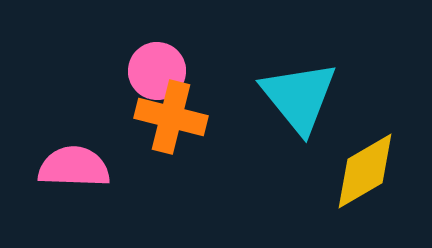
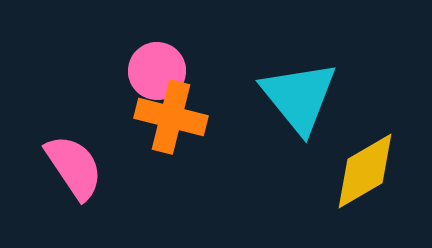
pink semicircle: rotated 54 degrees clockwise
